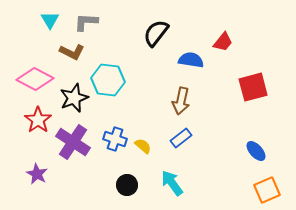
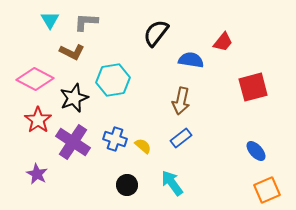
cyan hexagon: moved 5 px right; rotated 16 degrees counterclockwise
